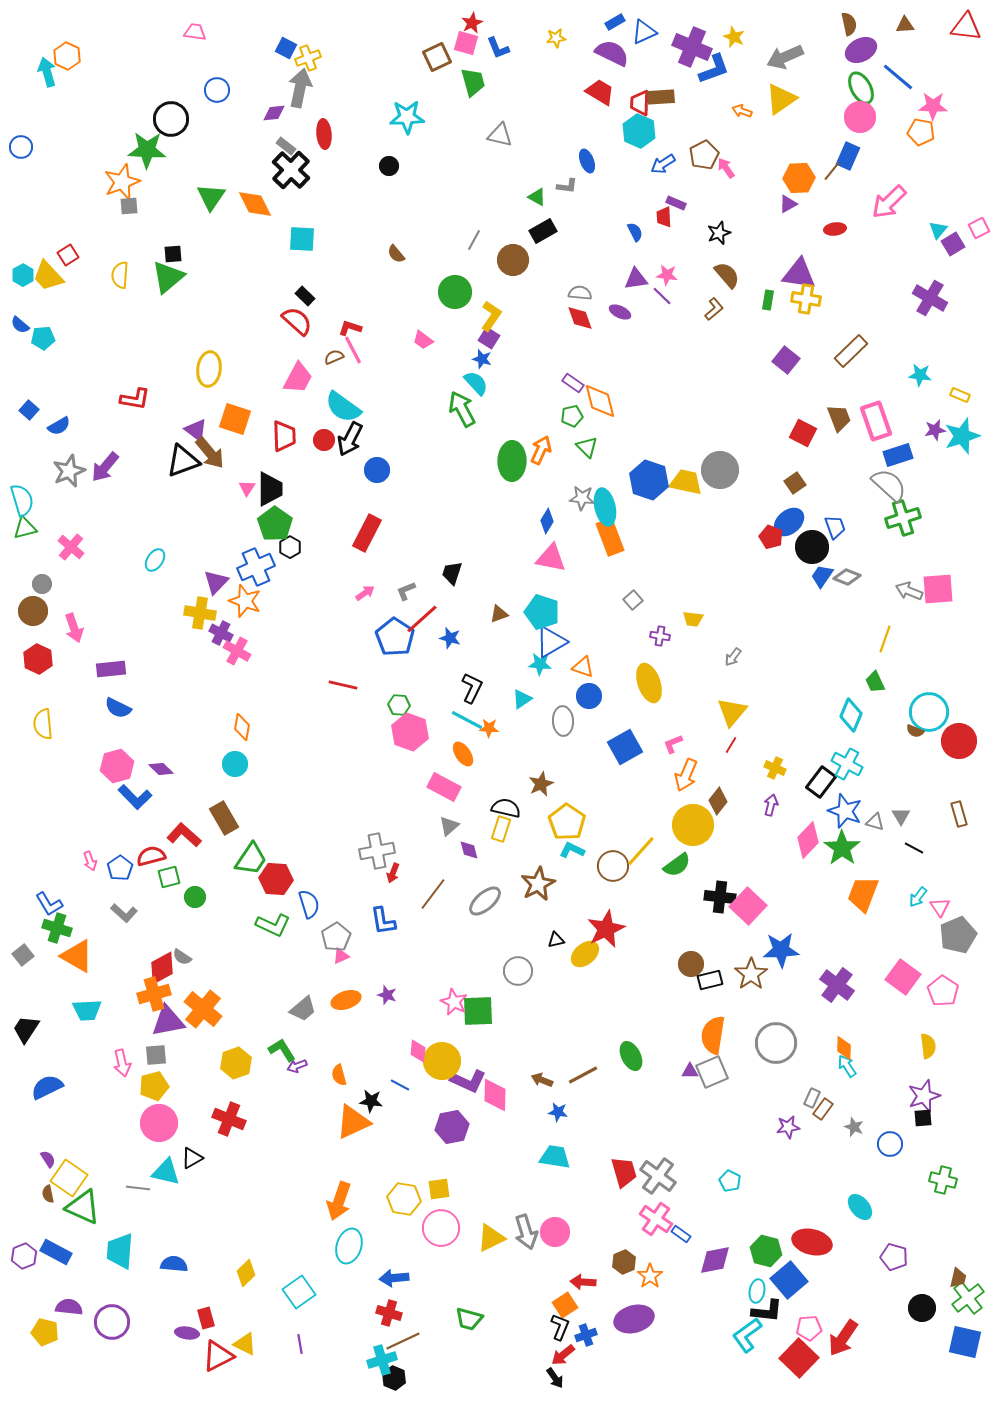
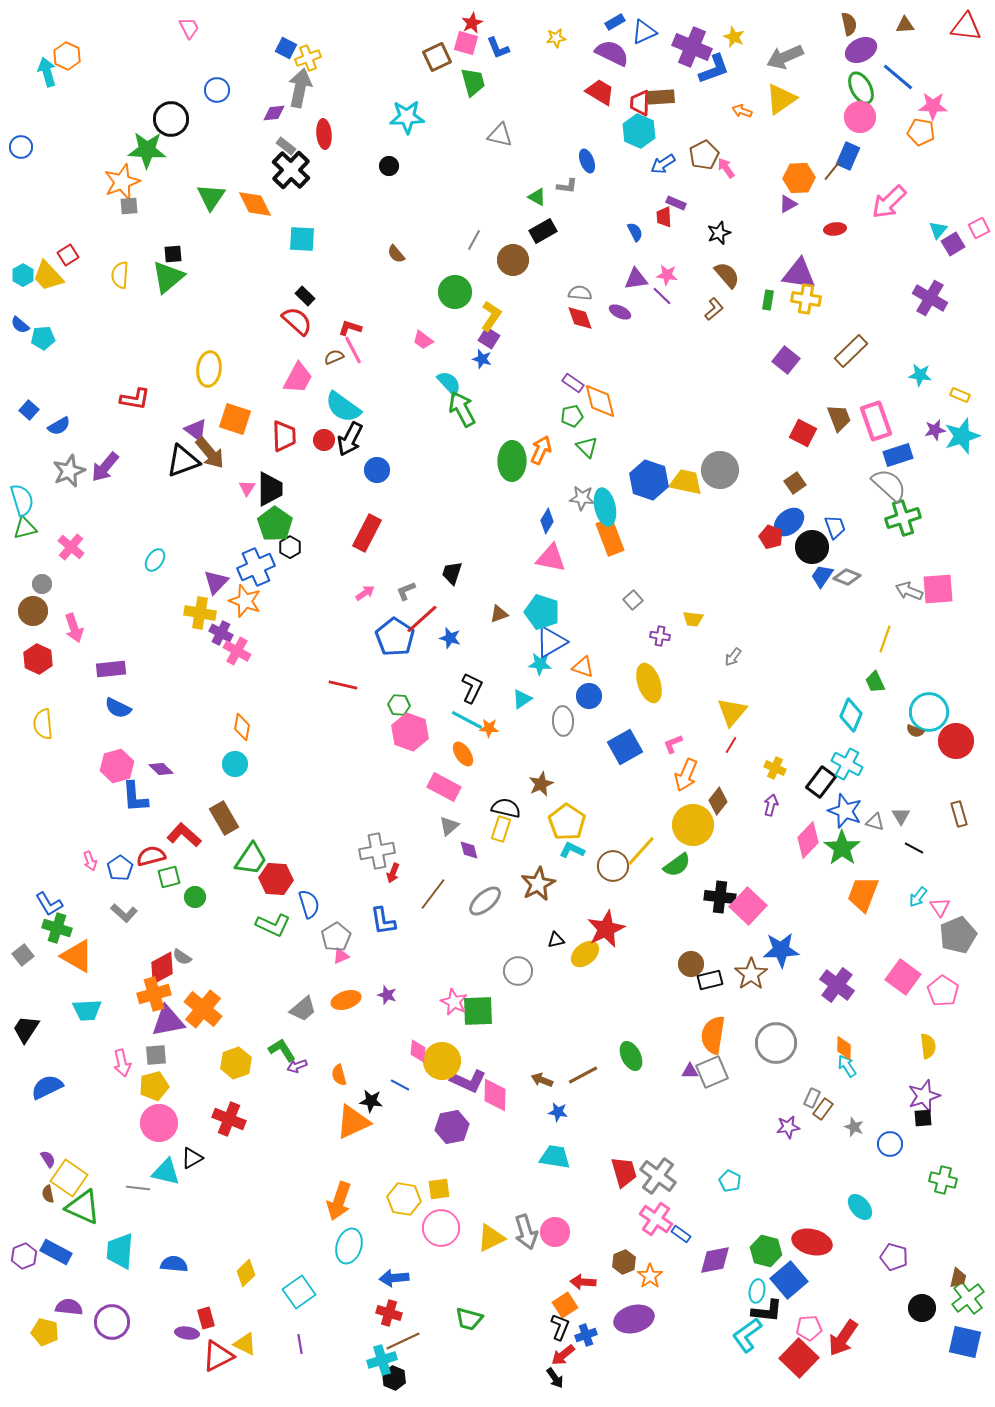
pink trapezoid at (195, 32): moved 6 px left, 4 px up; rotated 55 degrees clockwise
cyan semicircle at (476, 383): moved 27 px left
red circle at (959, 741): moved 3 px left
blue L-shape at (135, 797): rotated 40 degrees clockwise
